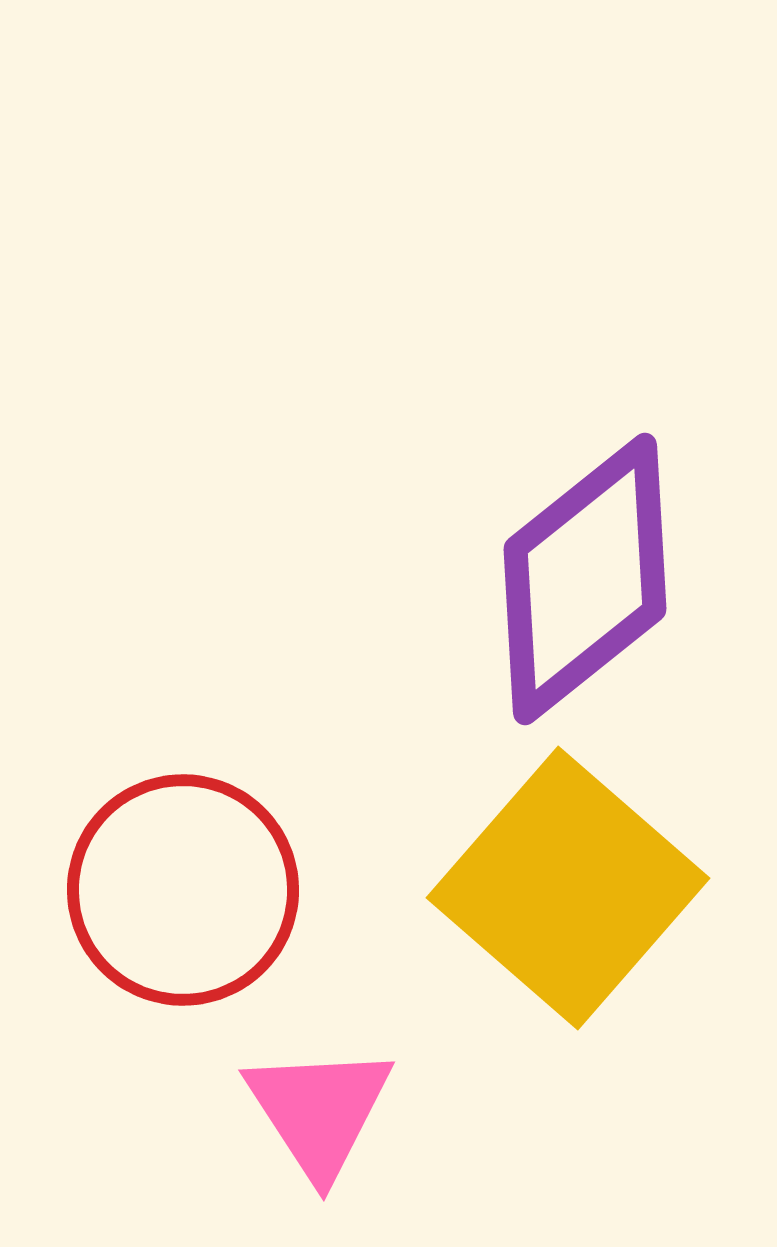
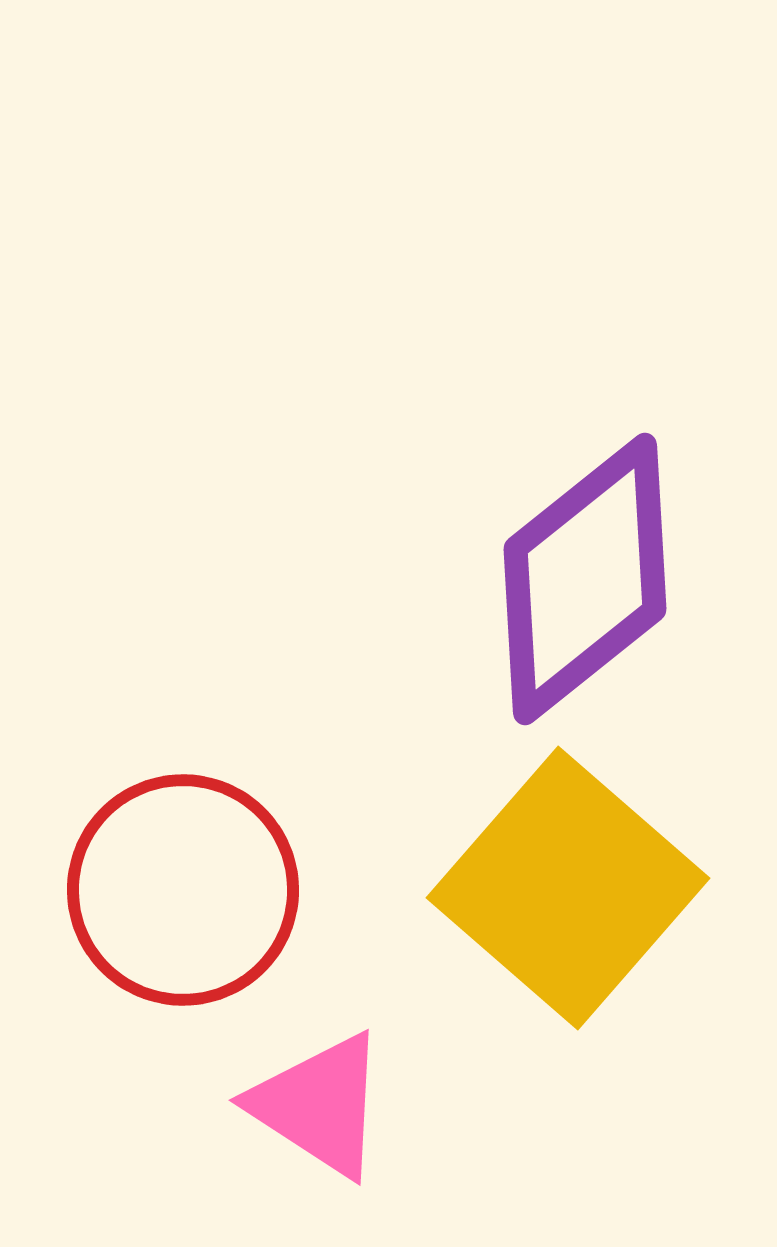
pink triangle: moved 6 px up; rotated 24 degrees counterclockwise
